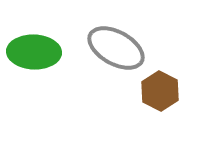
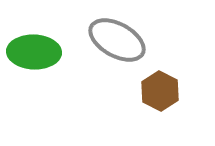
gray ellipse: moved 1 px right, 8 px up
